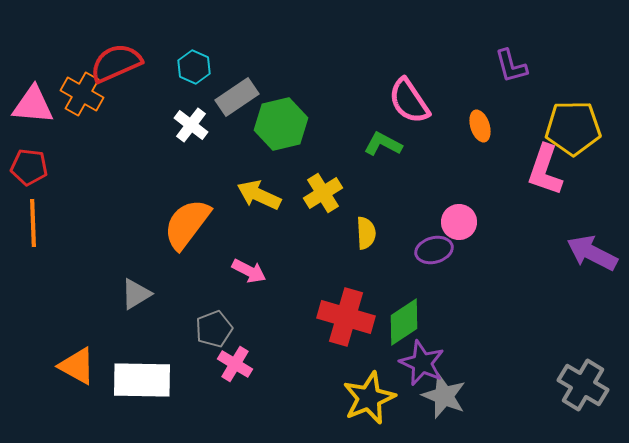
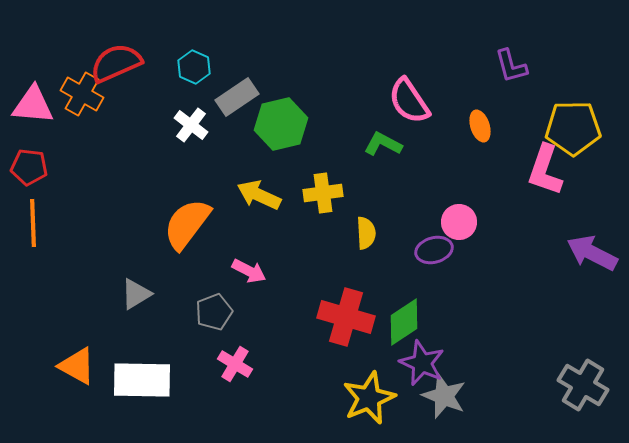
yellow cross: rotated 24 degrees clockwise
gray pentagon: moved 17 px up
